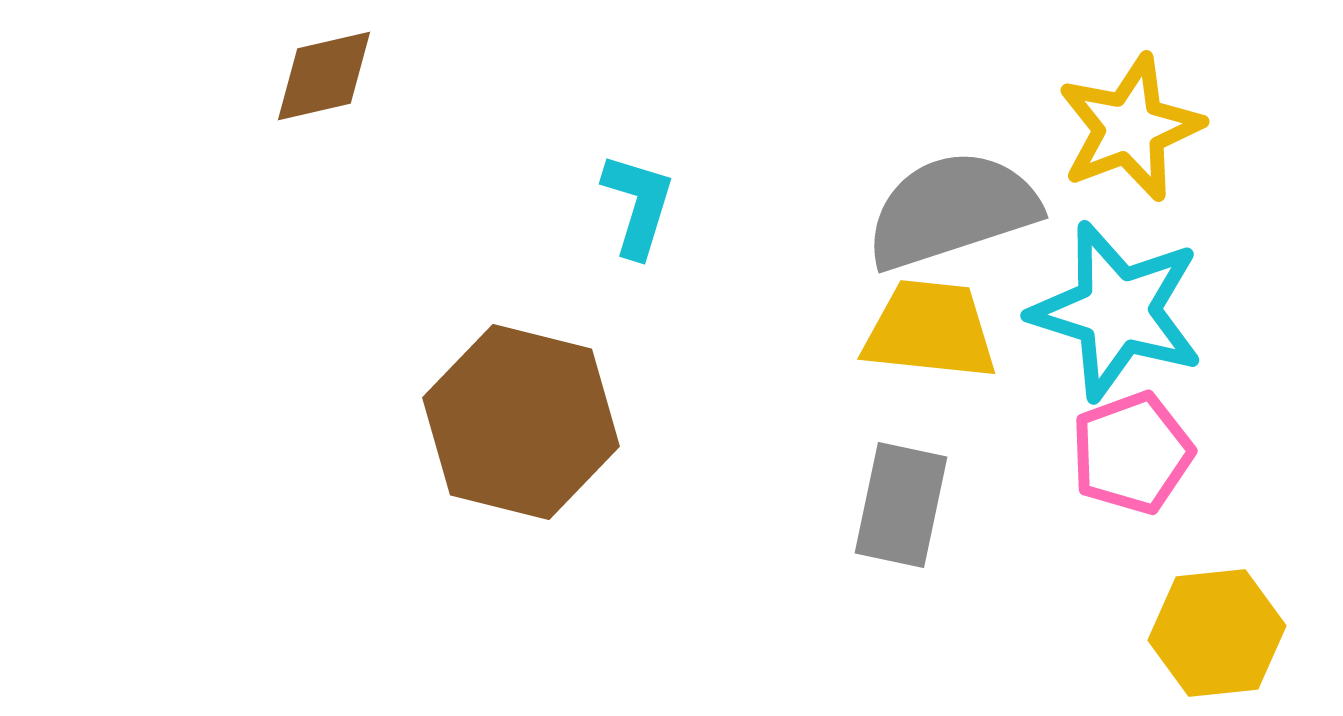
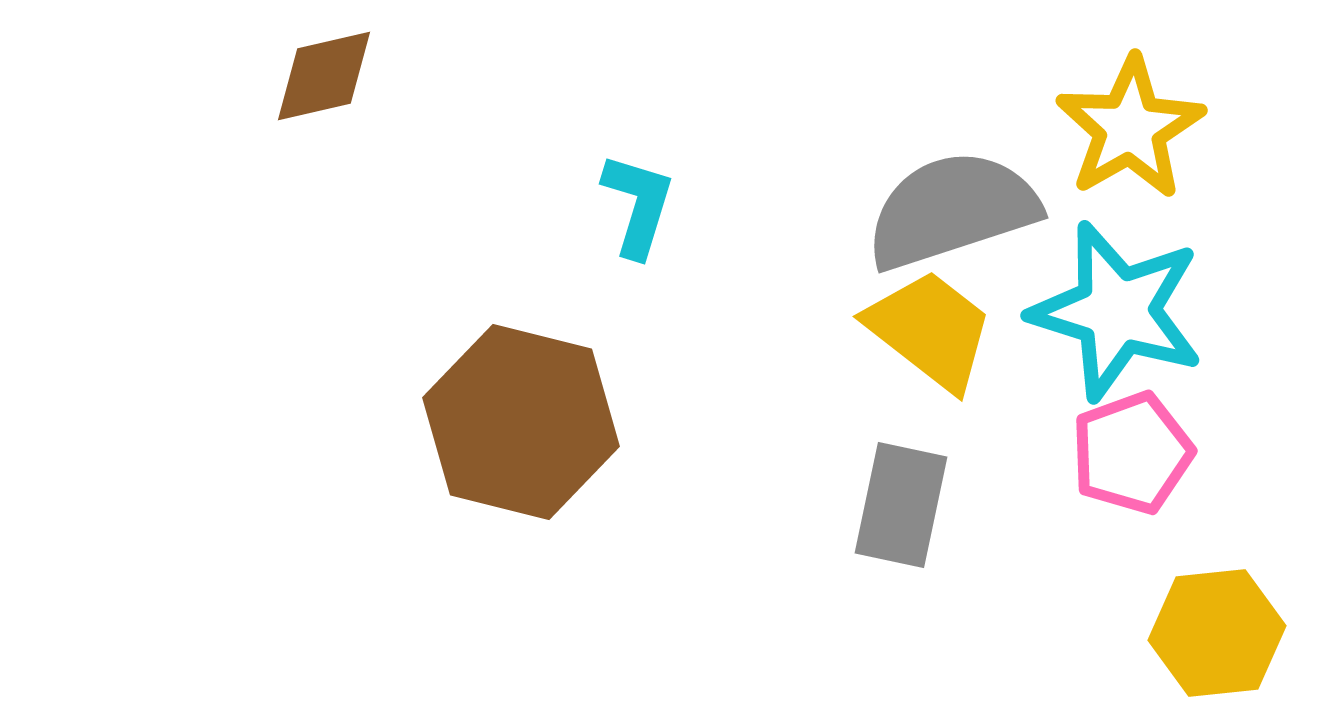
yellow star: rotated 9 degrees counterclockwise
yellow trapezoid: rotated 32 degrees clockwise
